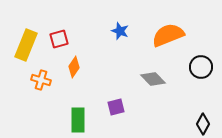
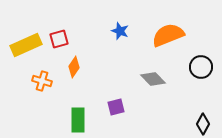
yellow rectangle: rotated 44 degrees clockwise
orange cross: moved 1 px right, 1 px down
